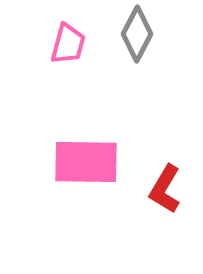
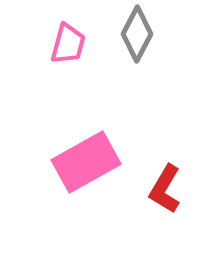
pink rectangle: rotated 30 degrees counterclockwise
